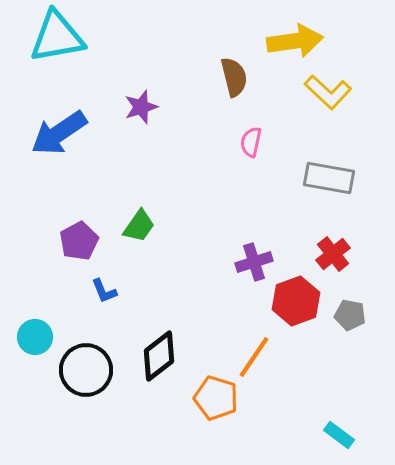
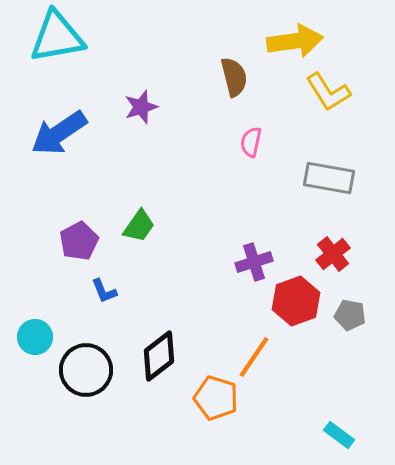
yellow L-shape: rotated 15 degrees clockwise
